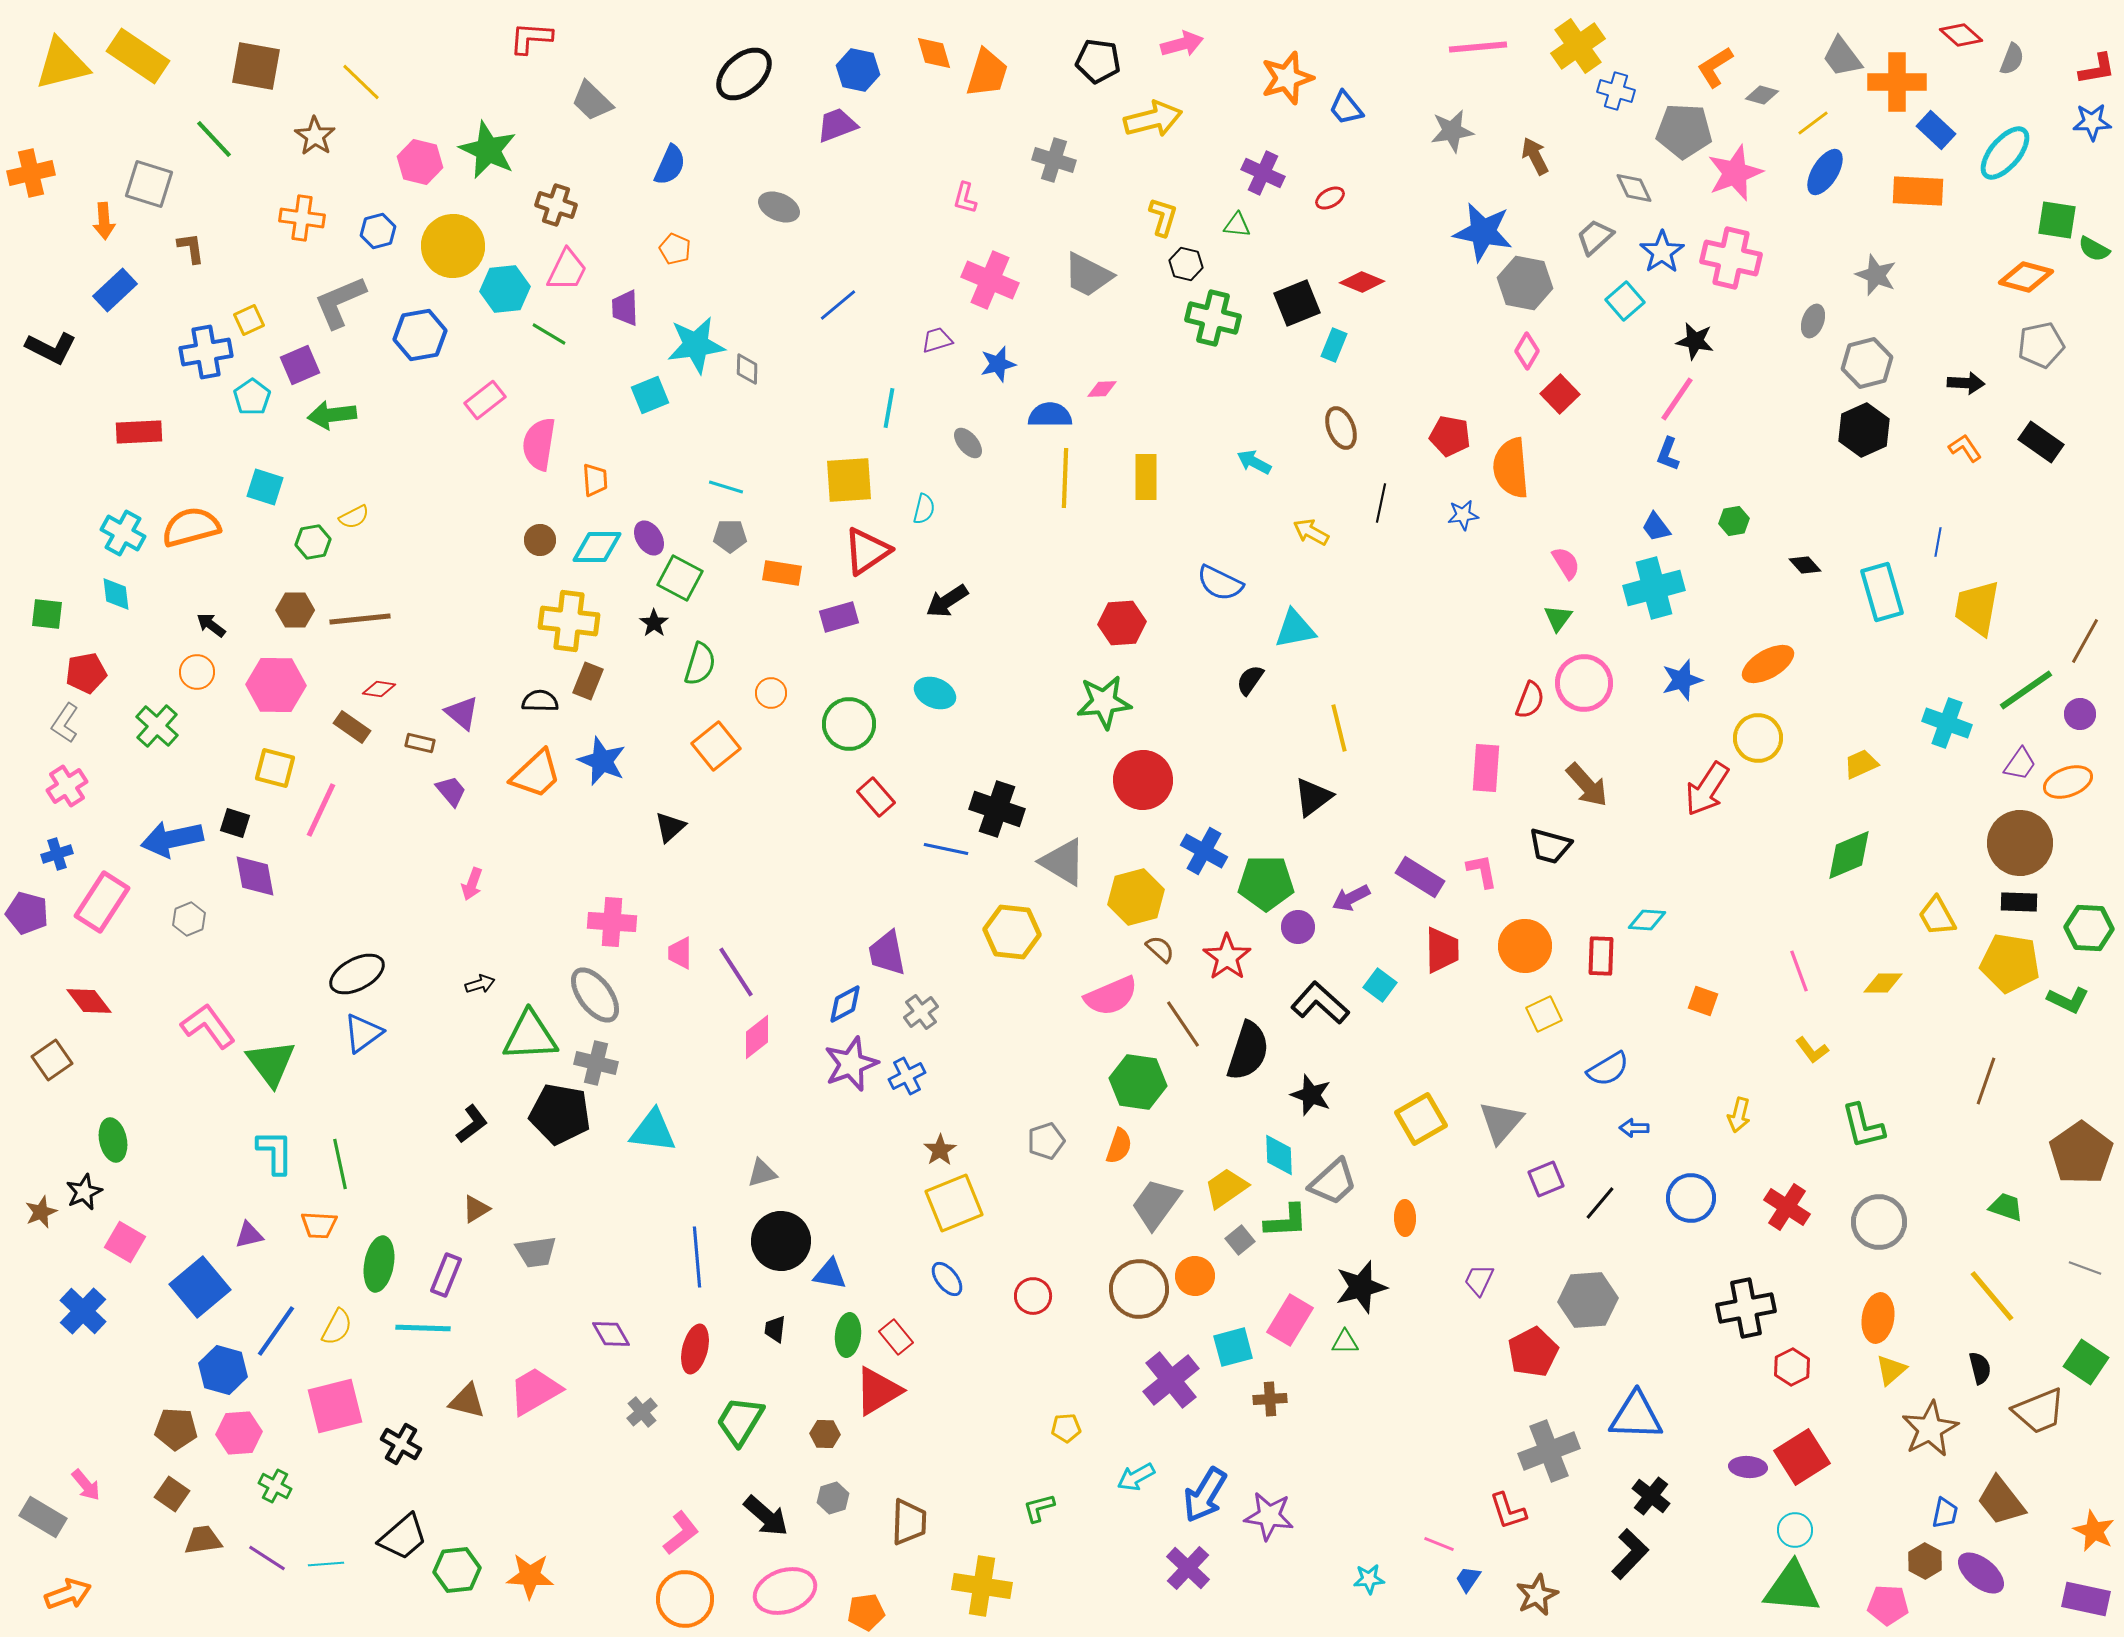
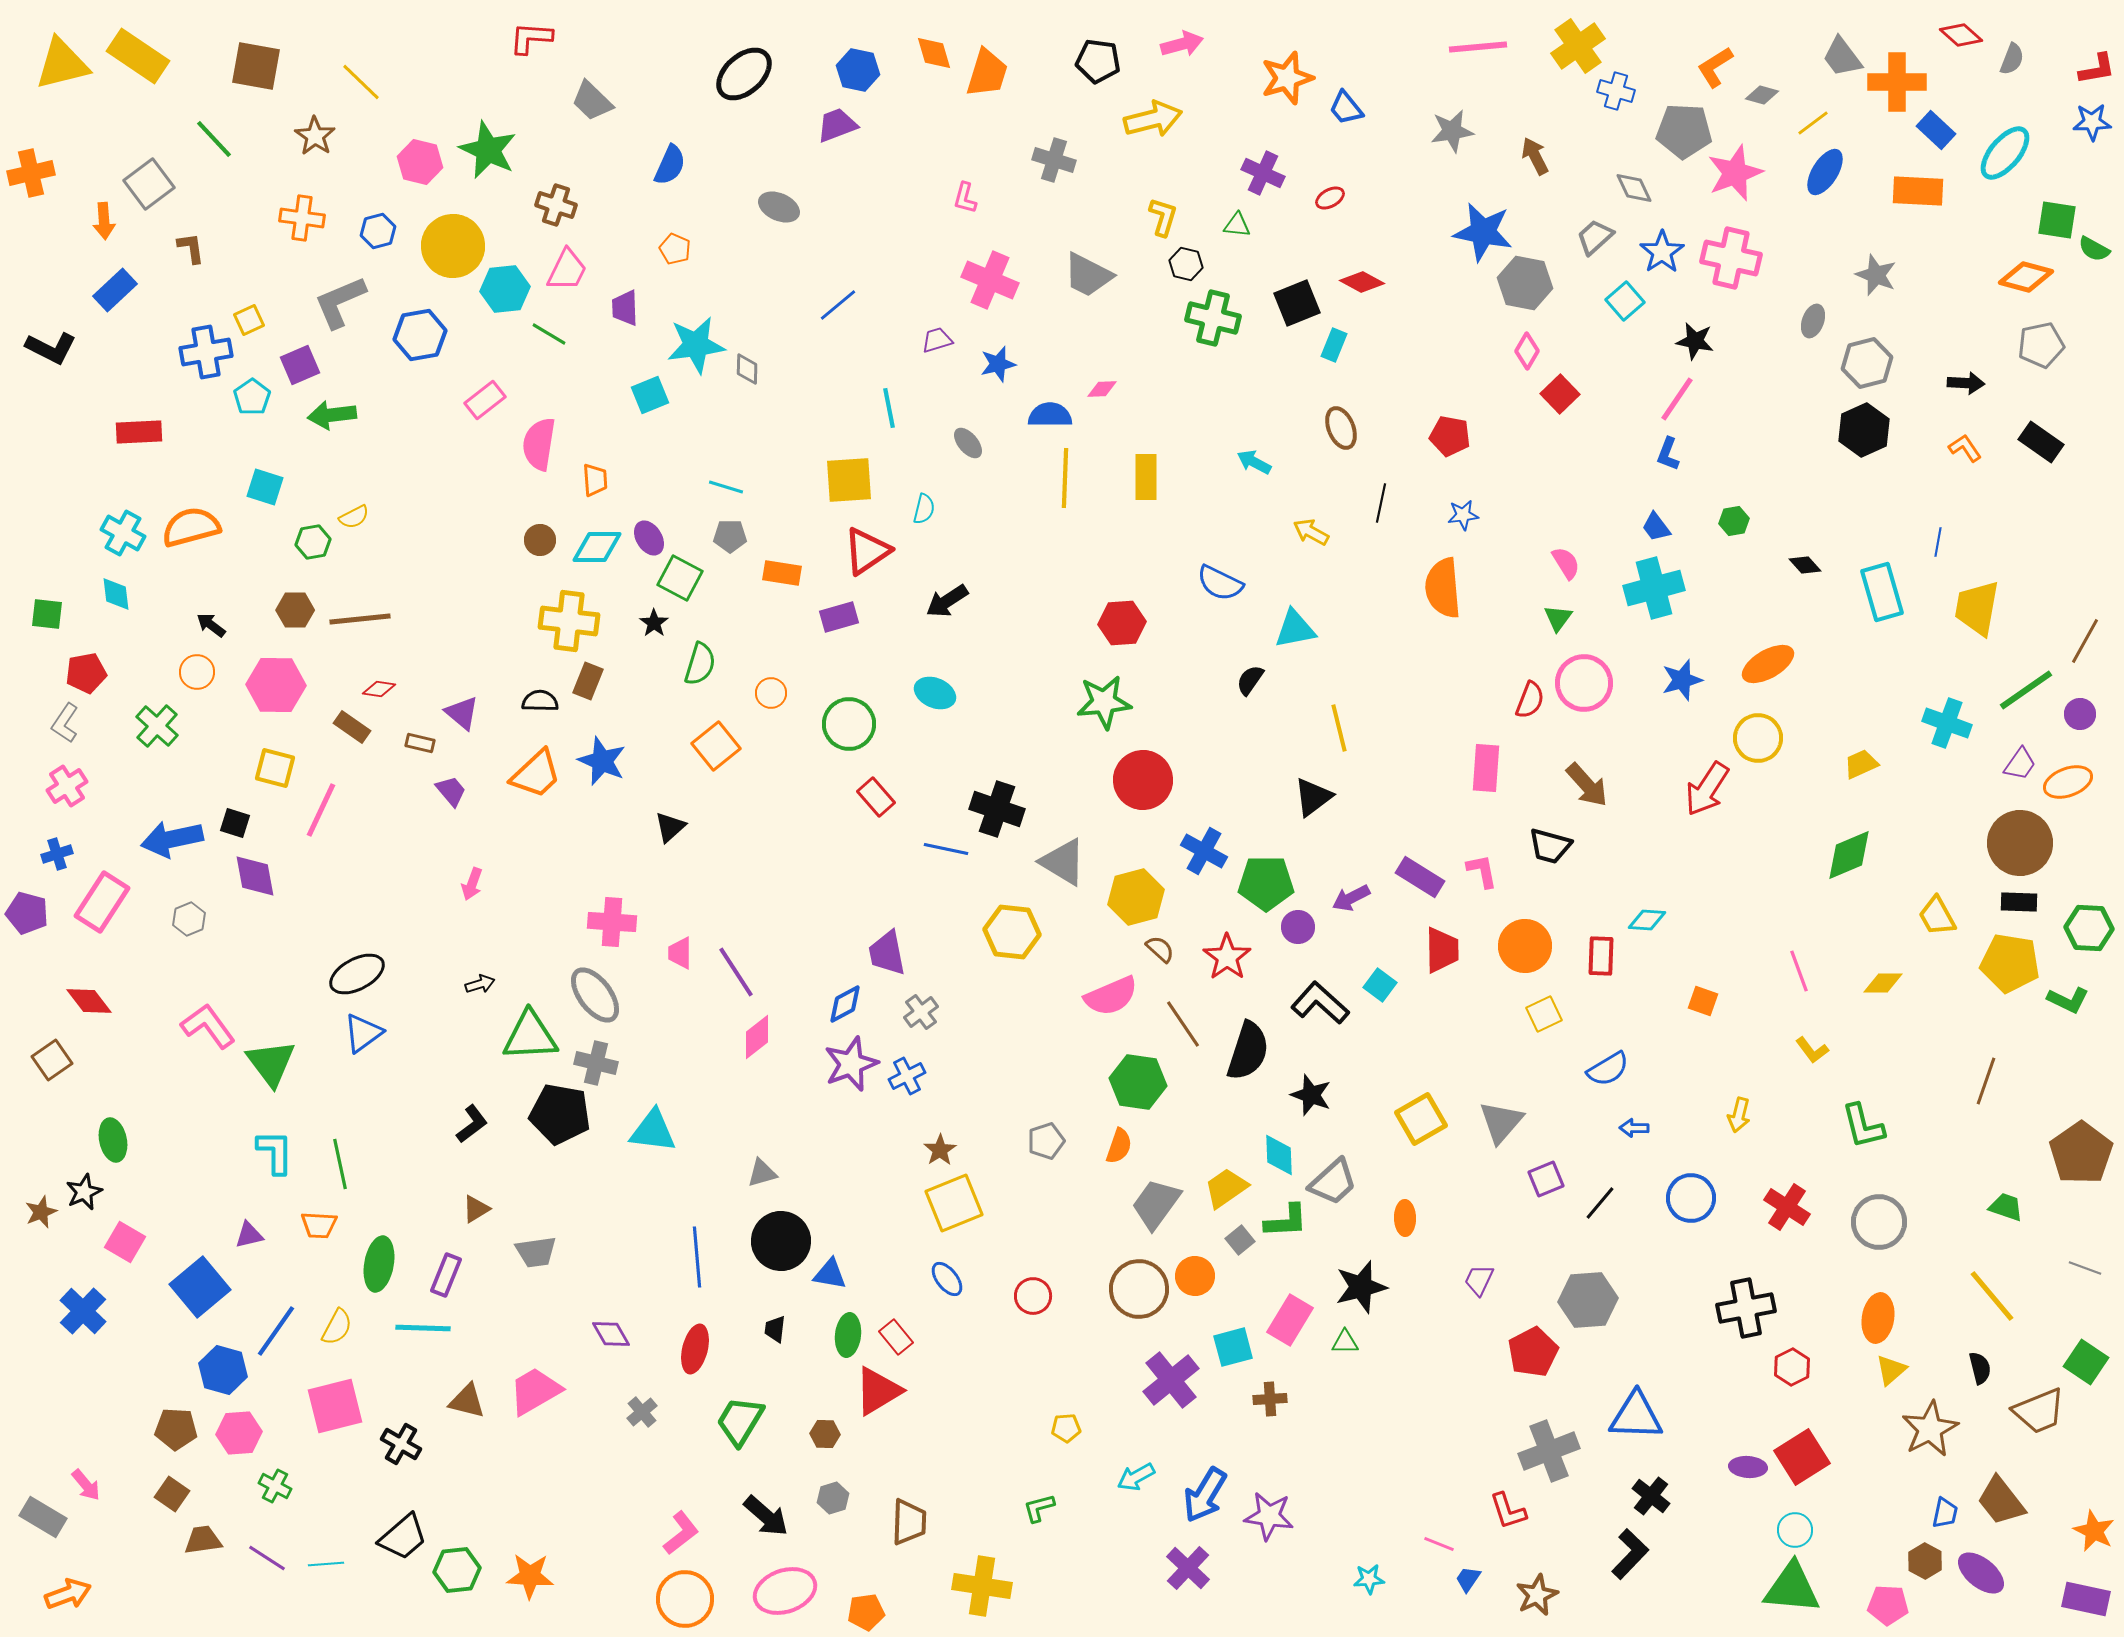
gray square at (149, 184): rotated 36 degrees clockwise
red diamond at (1362, 282): rotated 6 degrees clockwise
cyan line at (889, 408): rotated 21 degrees counterclockwise
orange semicircle at (1511, 468): moved 68 px left, 120 px down
